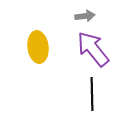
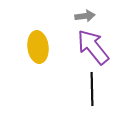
purple arrow: moved 2 px up
black line: moved 5 px up
